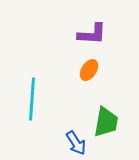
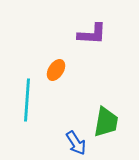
orange ellipse: moved 33 px left
cyan line: moved 5 px left, 1 px down
